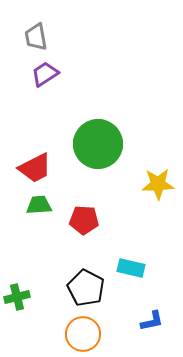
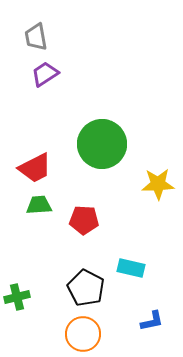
green circle: moved 4 px right
